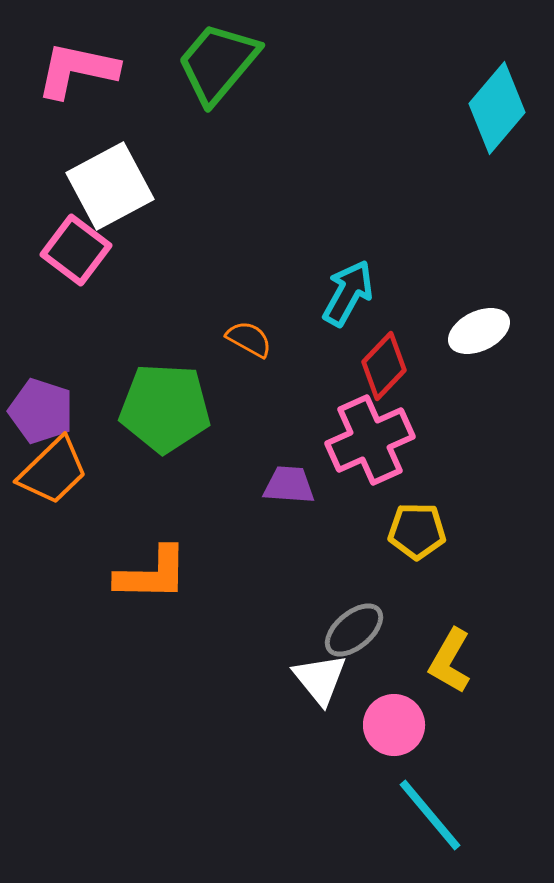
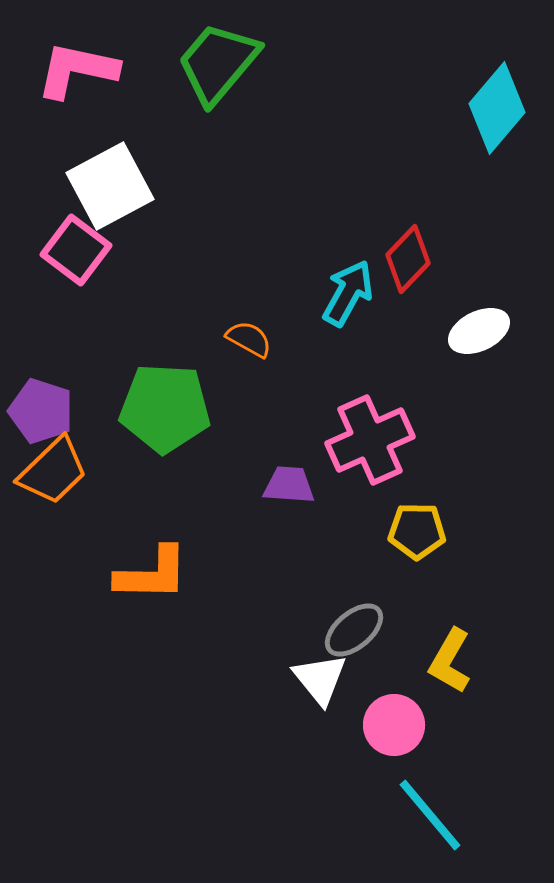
red diamond: moved 24 px right, 107 px up
